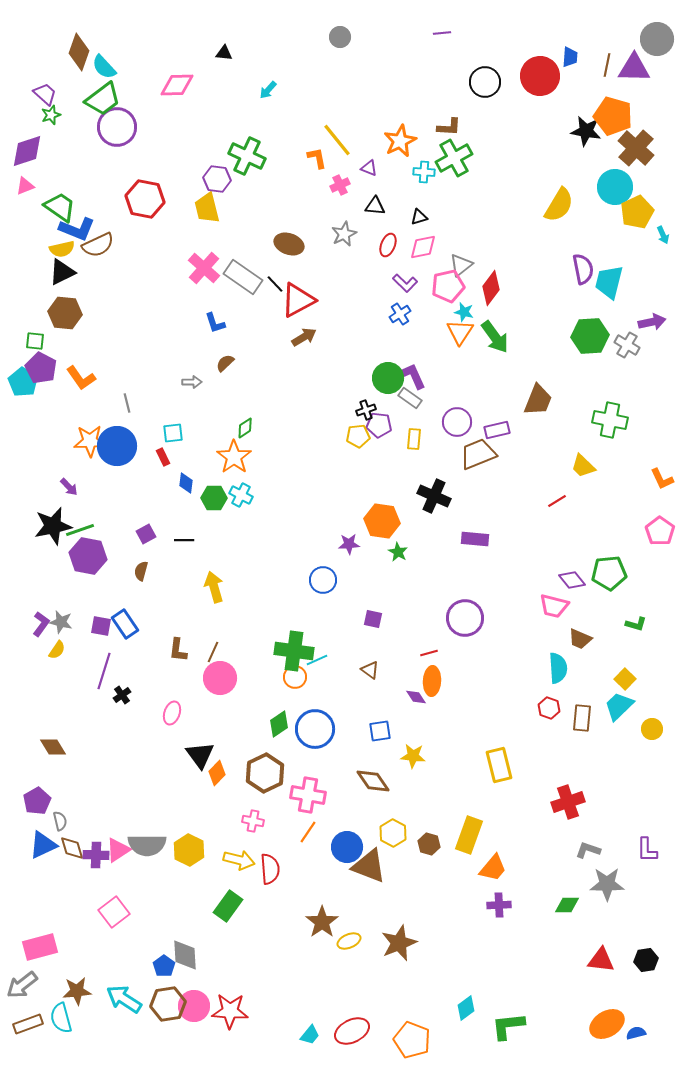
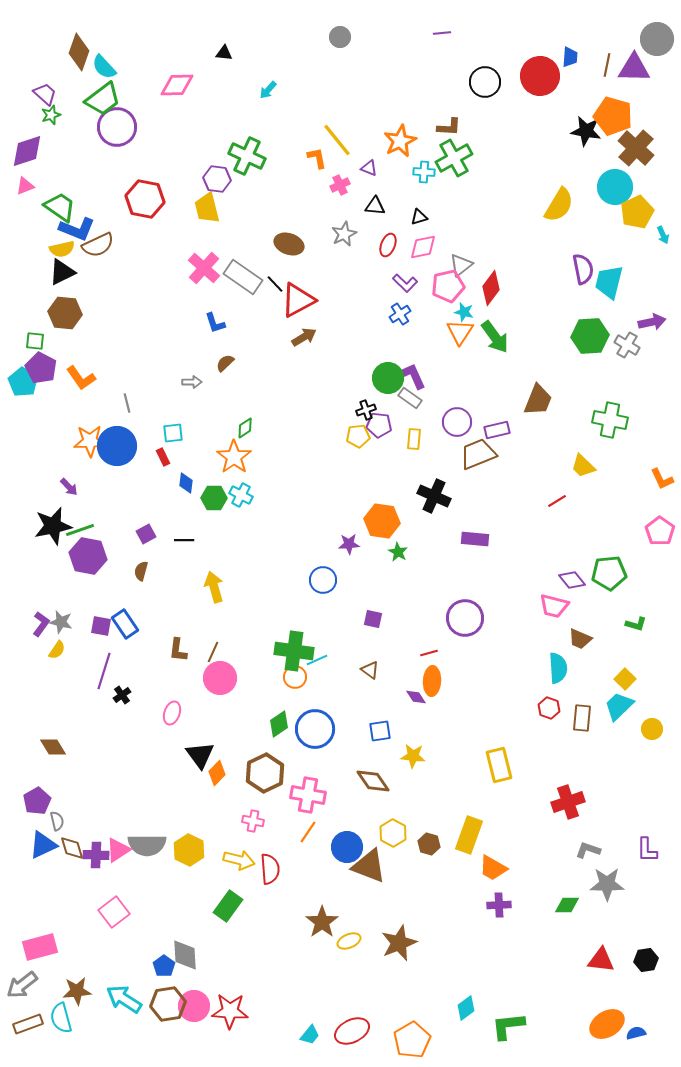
gray semicircle at (60, 821): moved 3 px left
orange trapezoid at (493, 868): rotated 80 degrees clockwise
orange pentagon at (412, 1040): rotated 21 degrees clockwise
